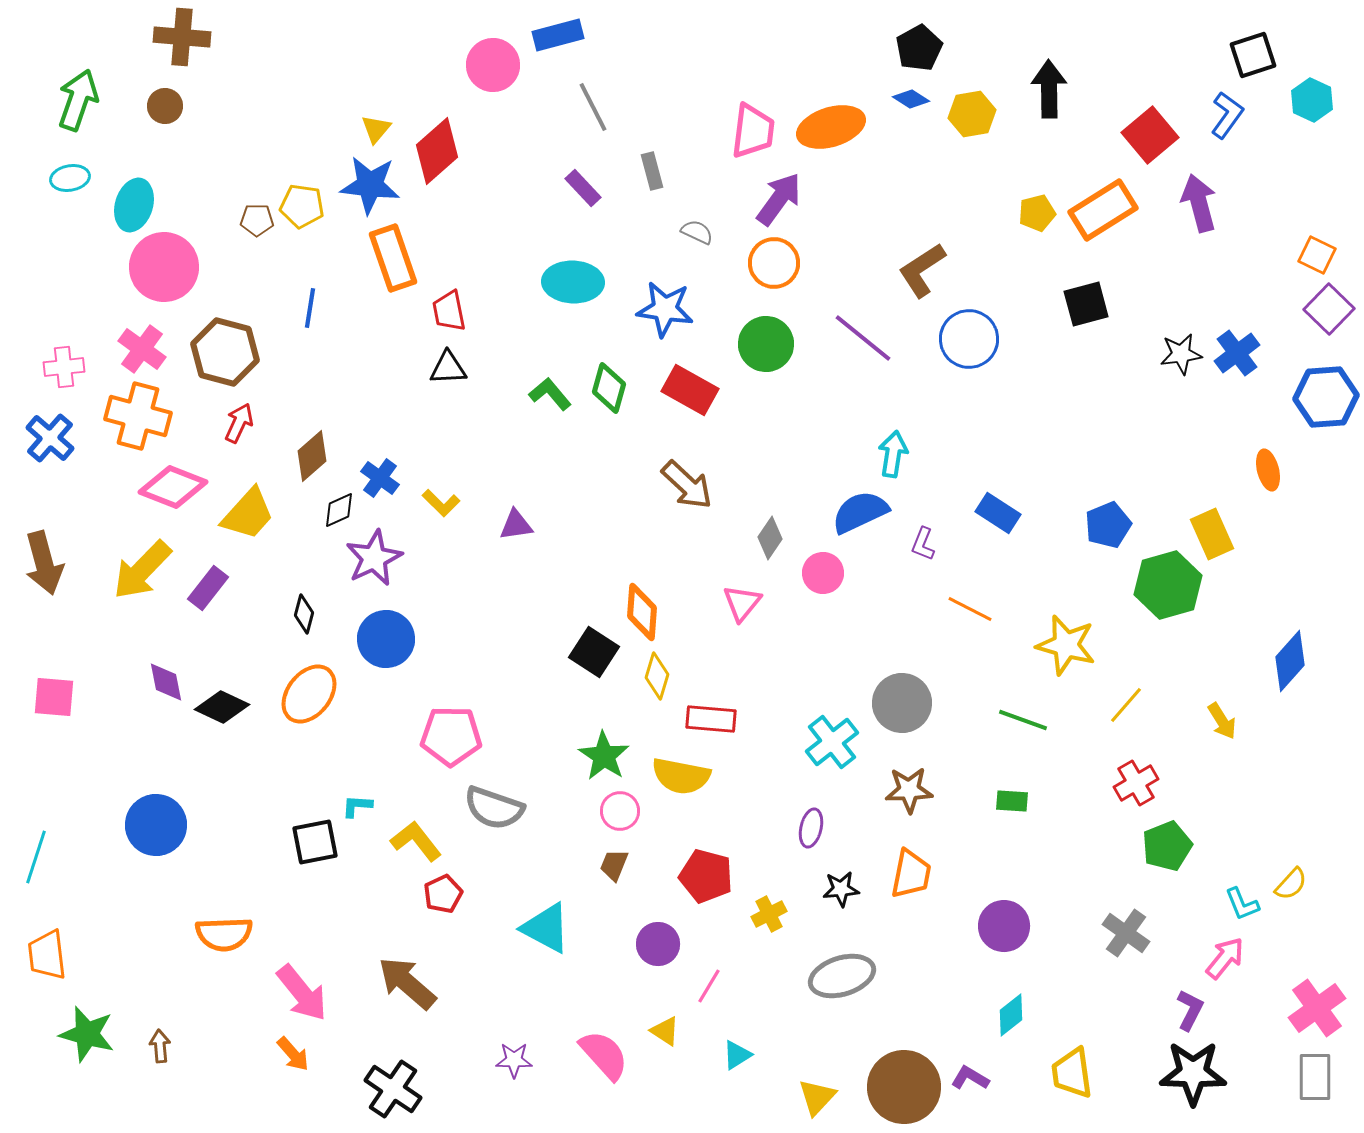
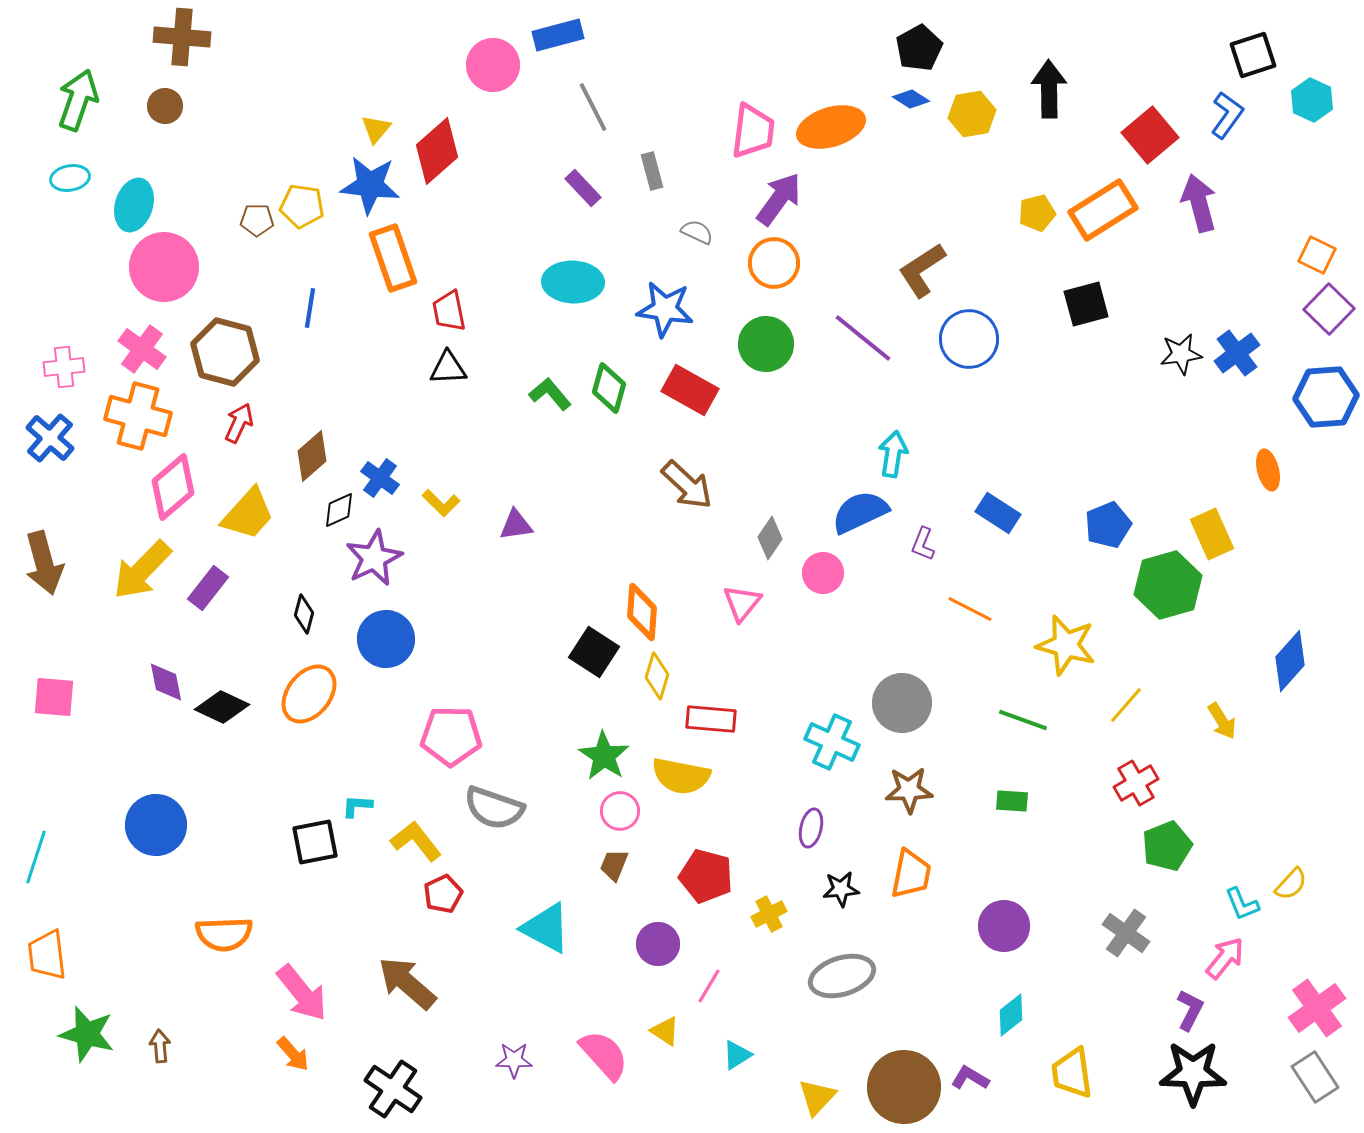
pink diamond at (173, 487): rotated 62 degrees counterclockwise
cyan cross at (832, 742): rotated 28 degrees counterclockwise
gray rectangle at (1315, 1077): rotated 33 degrees counterclockwise
